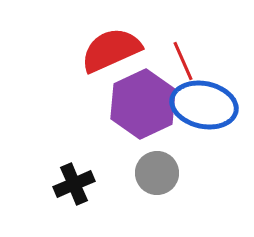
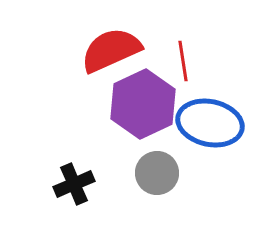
red line: rotated 15 degrees clockwise
blue ellipse: moved 6 px right, 18 px down
